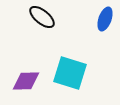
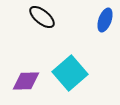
blue ellipse: moved 1 px down
cyan square: rotated 32 degrees clockwise
